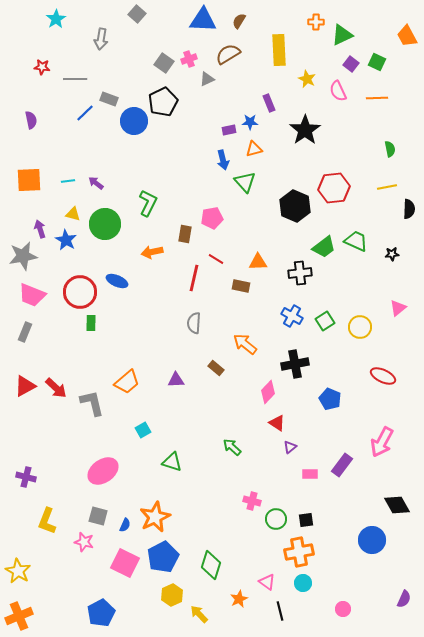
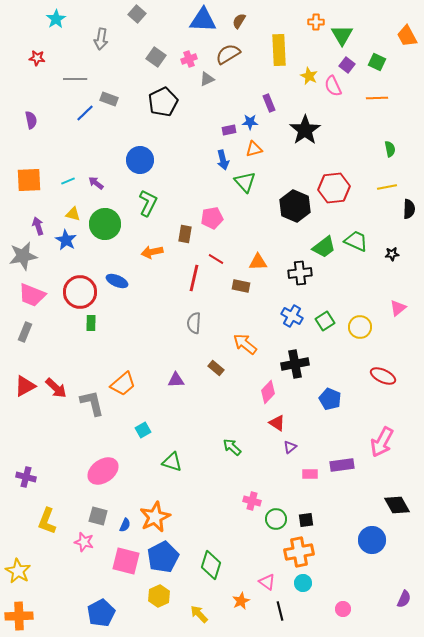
green triangle at (342, 35): rotated 35 degrees counterclockwise
gray square at (164, 63): moved 8 px left, 6 px up
purple square at (351, 64): moved 4 px left, 1 px down
red star at (42, 67): moved 5 px left, 9 px up
yellow star at (307, 79): moved 2 px right, 3 px up
pink semicircle at (338, 91): moved 5 px left, 5 px up
blue circle at (134, 121): moved 6 px right, 39 px down
cyan line at (68, 181): rotated 16 degrees counterclockwise
purple arrow at (40, 229): moved 2 px left, 3 px up
orange trapezoid at (127, 382): moved 4 px left, 2 px down
purple rectangle at (342, 465): rotated 45 degrees clockwise
pink square at (125, 563): moved 1 px right, 2 px up; rotated 12 degrees counterclockwise
yellow hexagon at (172, 595): moved 13 px left, 1 px down
orange star at (239, 599): moved 2 px right, 2 px down
orange cross at (19, 616): rotated 20 degrees clockwise
